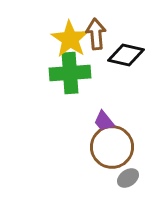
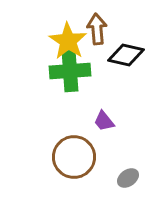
brown arrow: moved 1 px right, 5 px up
yellow star: moved 2 px left, 2 px down
green cross: moved 2 px up
brown circle: moved 38 px left, 10 px down
